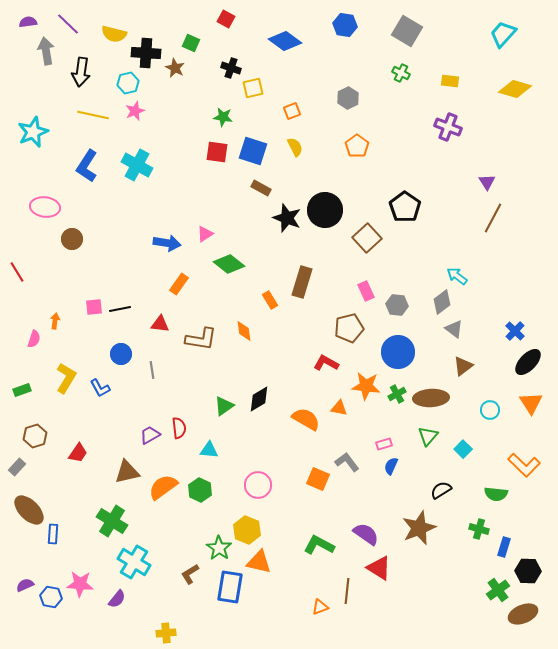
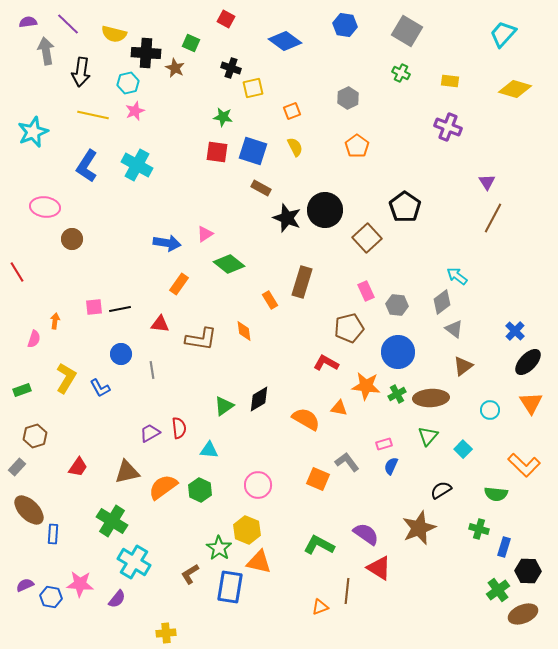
purple trapezoid at (150, 435): moved 2 px up
red trapezoid at (78, 453): moved 14 px down
